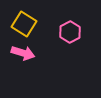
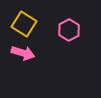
pink hexagon: moved 1 px left, 2 px up
